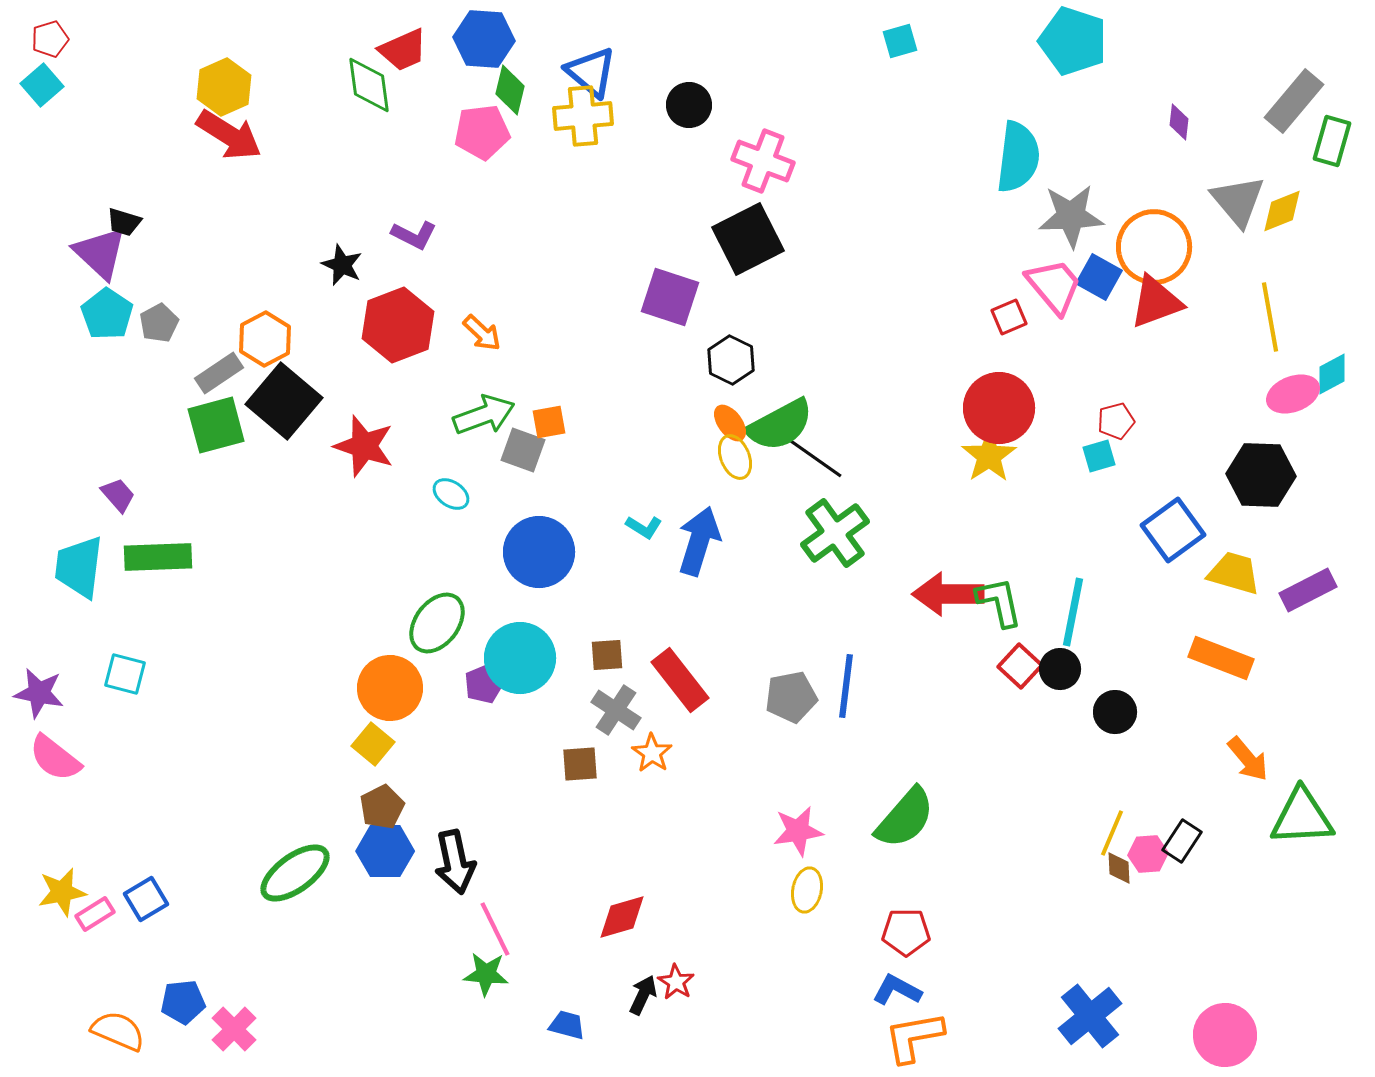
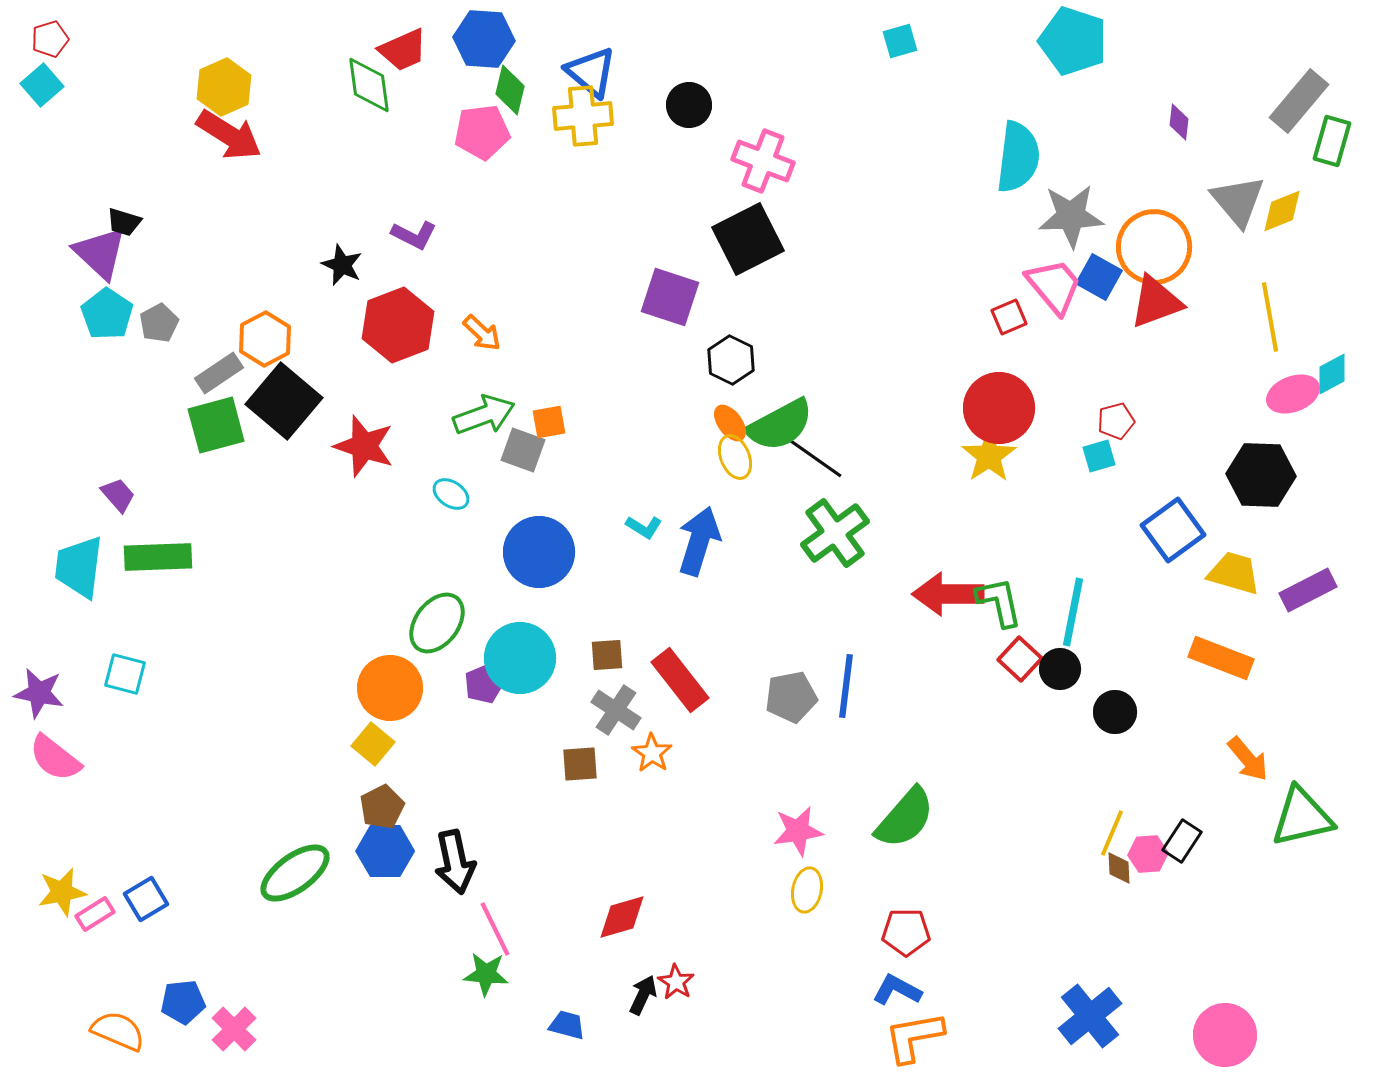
gray rectangle at (1294, 101): moved 5 px right
red square at (1020, 666): moved 7 px up
green triangle at (1302, 817): rotated 10 degrees counterclockwise
